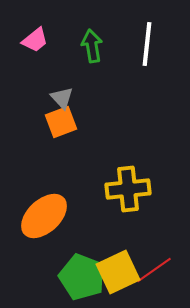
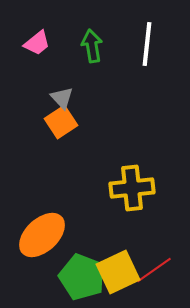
pink trapezoid: moved 2 px right, 3 px down
orange square: rotated 12 degrees counterclockwise
yellow cross: moved 4 px right, 1 px up
orange ellipse: moved 2 px left, 19 px down
